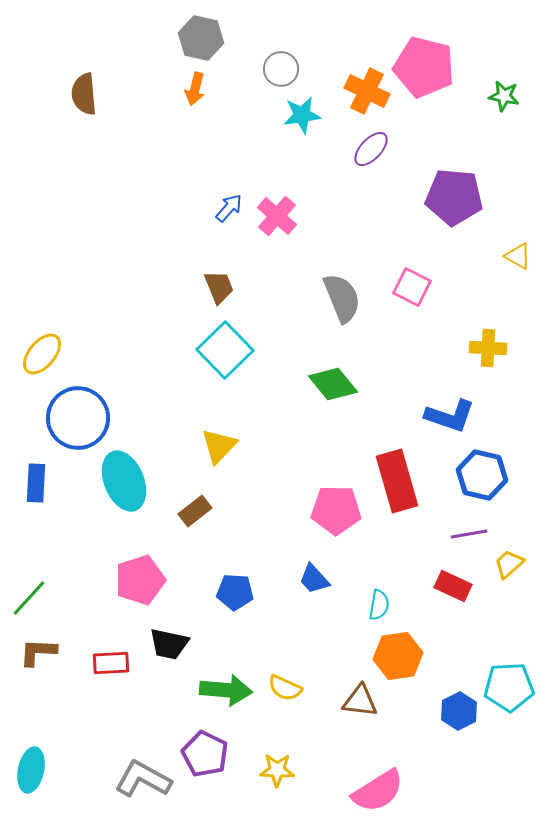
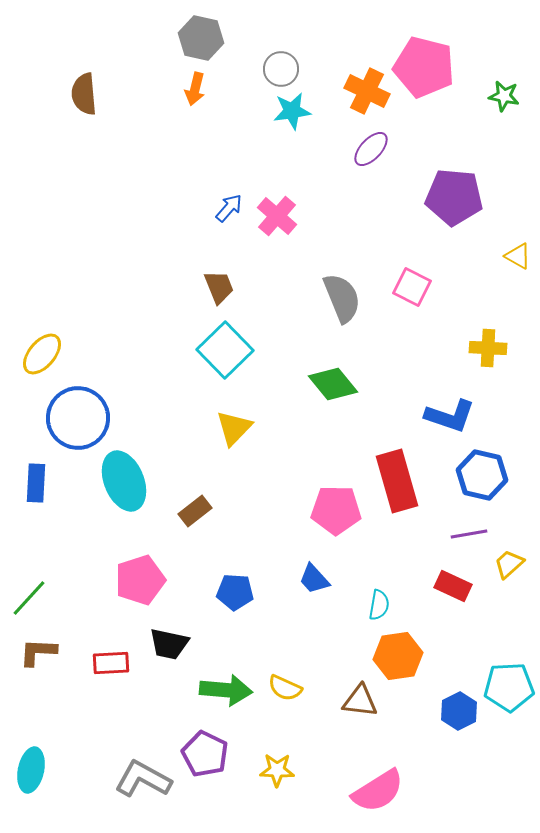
cyan star at (302, 115): moved 10 px left, 4 px up
yellow triangle at (219, 446): moved 15 px right, 18 px up
